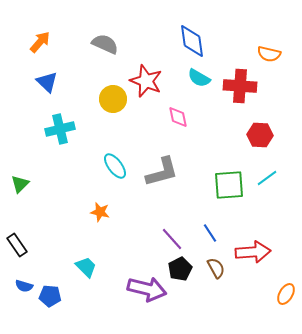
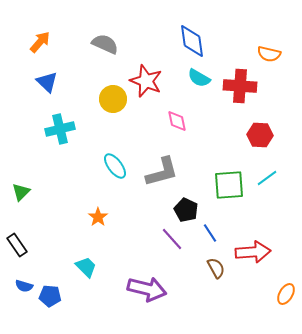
pink diamond: moved 1 px left, 4 px down
green triangle: moved 1 px right, 8 px down
orange star: moved 2 px left, 5 px down; rotated 24 degrees clockwise
black pentagon: moved 6 px right, 59 px up; rotated 20 degrees counterclockwise
